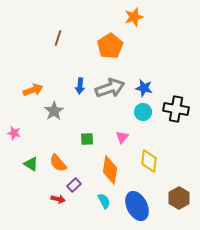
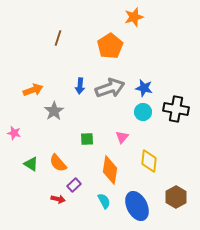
brown hexagon: moved 3 px left, 1 px up
